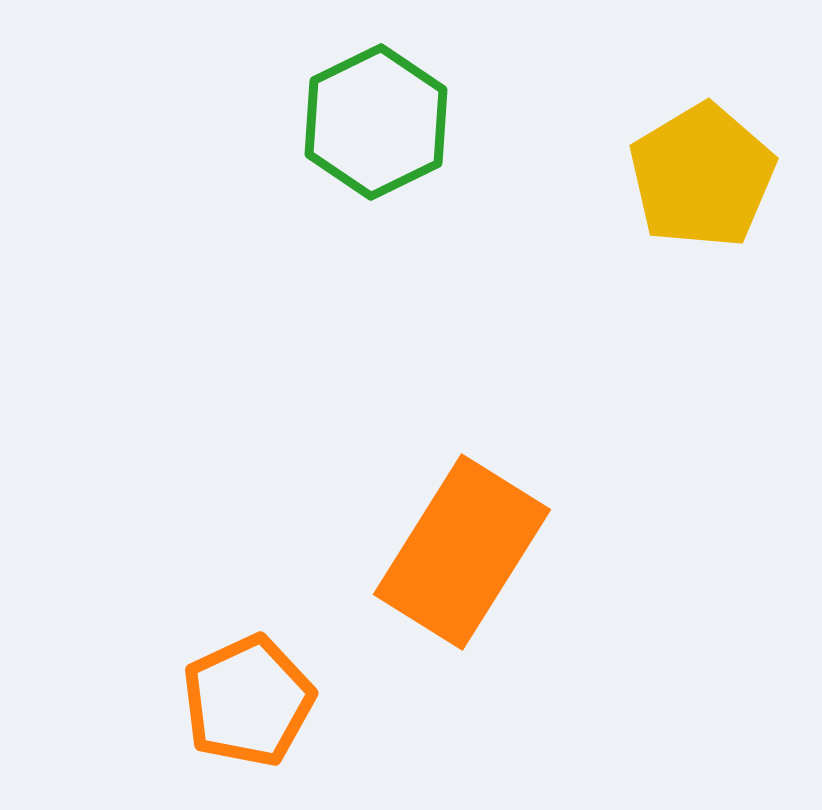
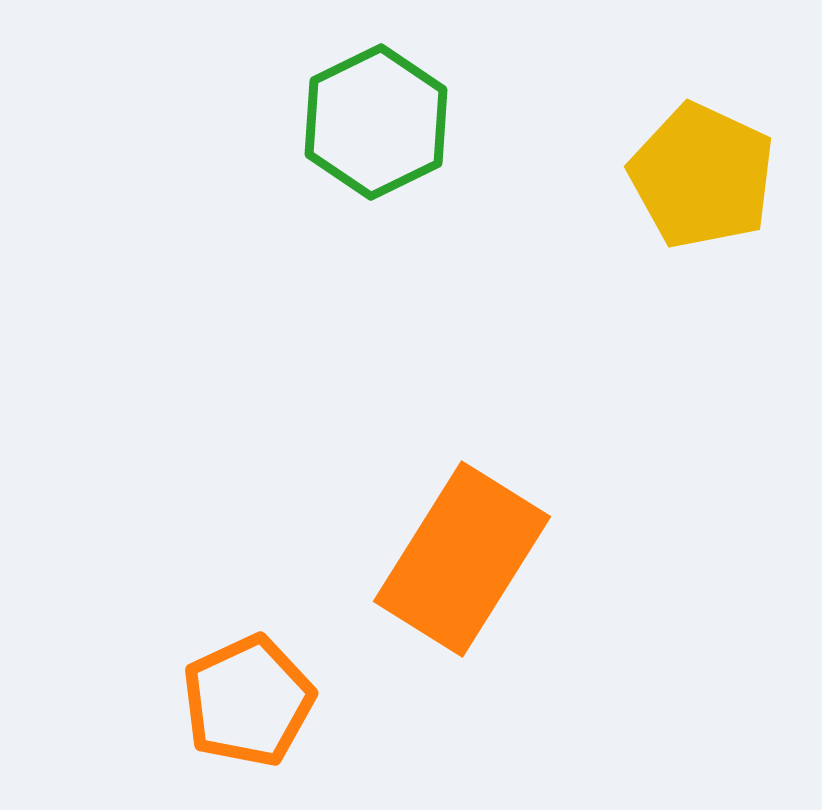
yellow pentagon: rotated 16 degrees counterclockwise
orange rectangle: moved 7 px down
